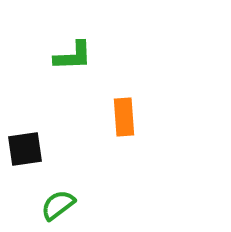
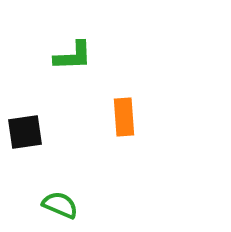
black square: moved 17 px up
green semicircle: moved 2 px right; rotated 60 degrees clockwise
